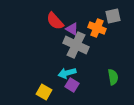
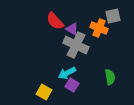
orange cross: moved 2 px right
cyan arrow: rotated 12 degrees counterclockwise
green semicircle: moved 3 px left
